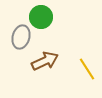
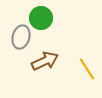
green circle: moved 1 px down
